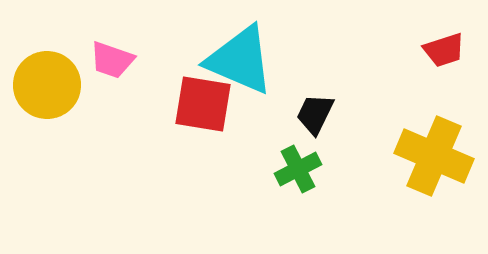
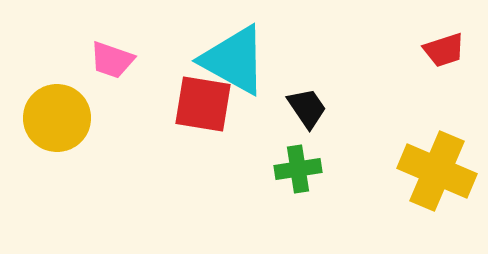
cyan triangle: moved 6 px left; rotated 6 degrees clockwise
yellow circle: moved 10 px right, 33 px down
black trapezoid: moved 8 px left, 6 px up; rotated 120 degrees clockwise
yellow cross: moved 3 px right, 15 px down
green cross: rotated 18 degrees clockwise
